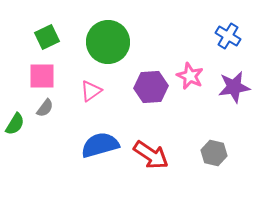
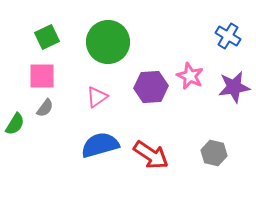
pink triangle: moved 6 px right, 6 px down
